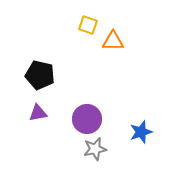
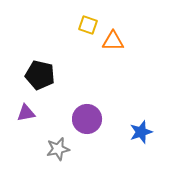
purple triangle: moved 12 px left
gray star: moved 37 px left
